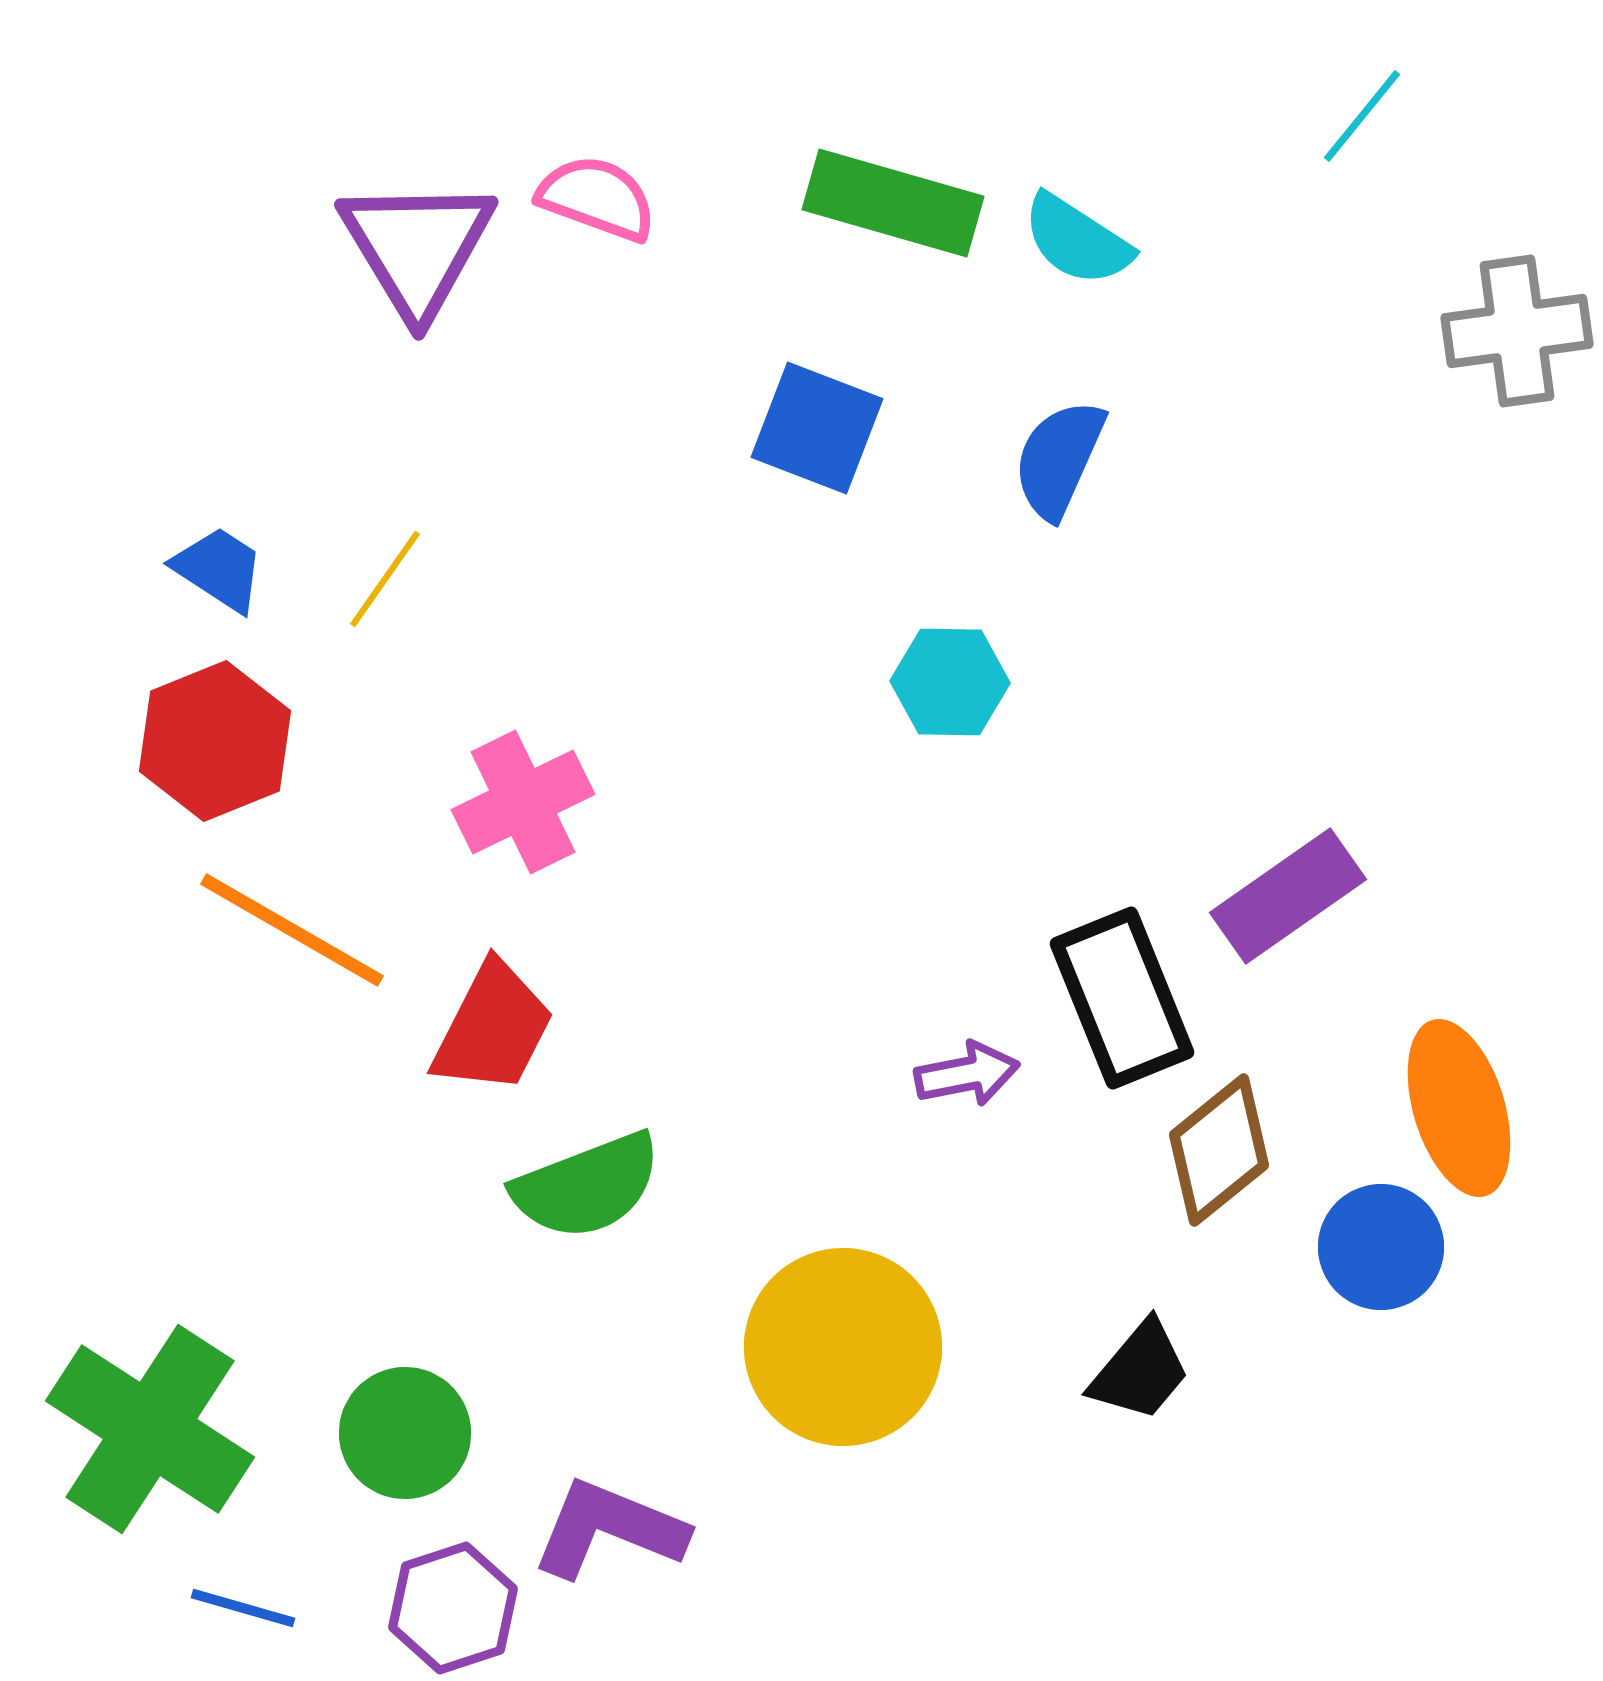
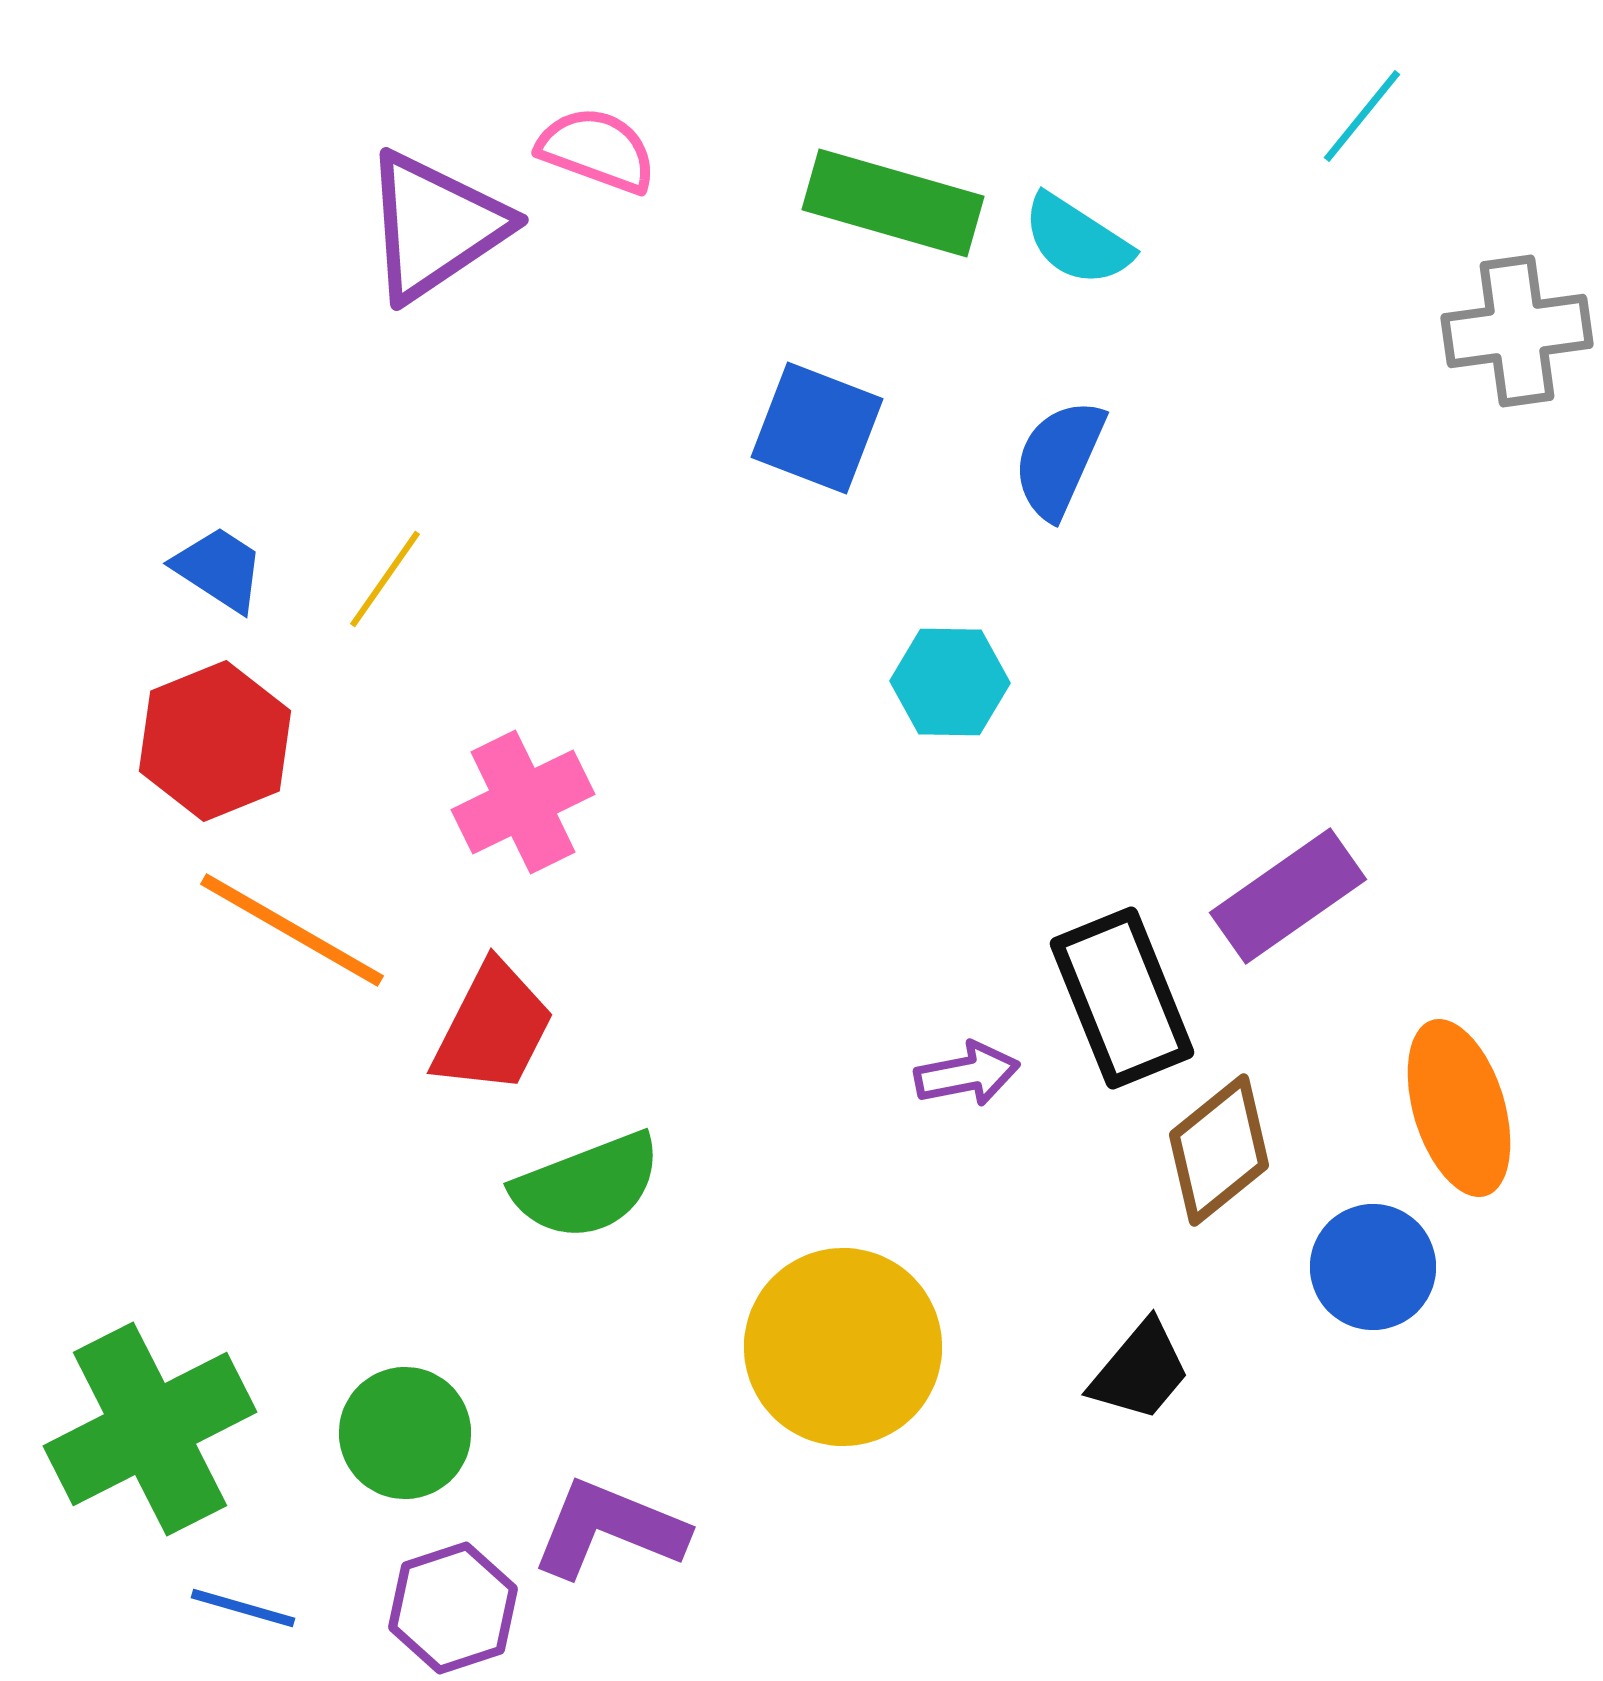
pink semicircle: moved 48 px up
purple triangle: moved 18 px right, 21 px up; rotated 27 degrees clockwise
blue circle: moved 8 px left, 20 px down
green cross: rotated 30 degrees clockwise
